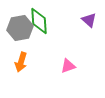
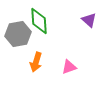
gray hexagon: moved 2 px left, 6 px down
orange arrow: moved 15 px right
pink triangle: moved 1 px right, 1 px down
